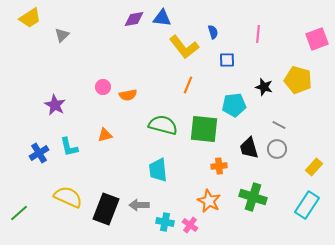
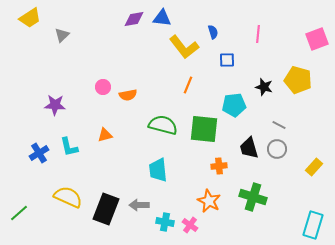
purple star: rotated 25 degrees counterclockwise
cyan rectangle: moved 6 px right, 20 px down; rotated 16 degrees counterclockwise
